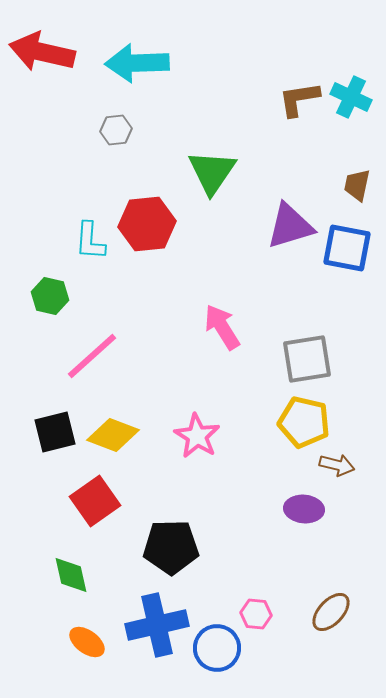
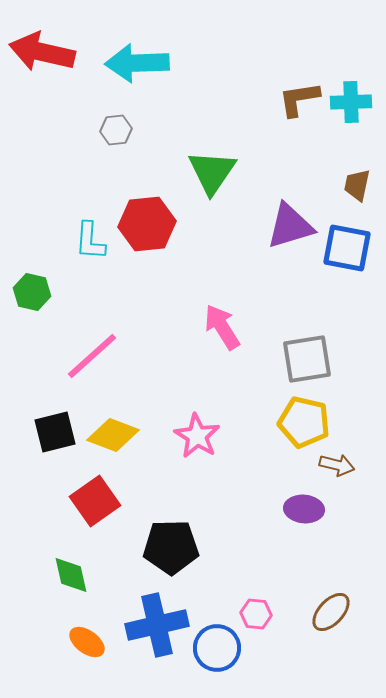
cyan cross: moved 5 px down; rotated 27 degrees counterclockwise
green hexagon: moved 18 px left, 4 px up
